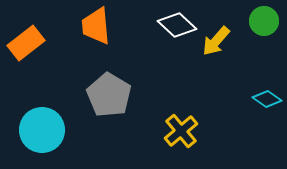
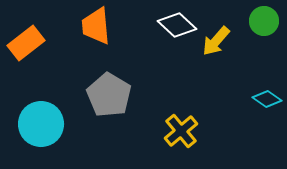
cyan circle: moved 1 px left, 6 px up
